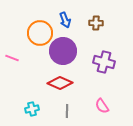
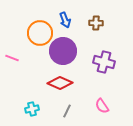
gray line: rotated 24 degrees clockwise
